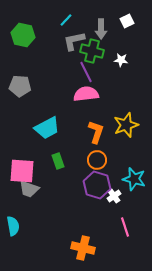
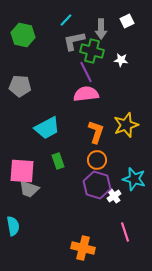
pink line: moved 5 px down
